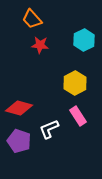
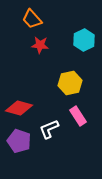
yellow hexagon: moved 5 px left; rotated 15 degrees clockwise
